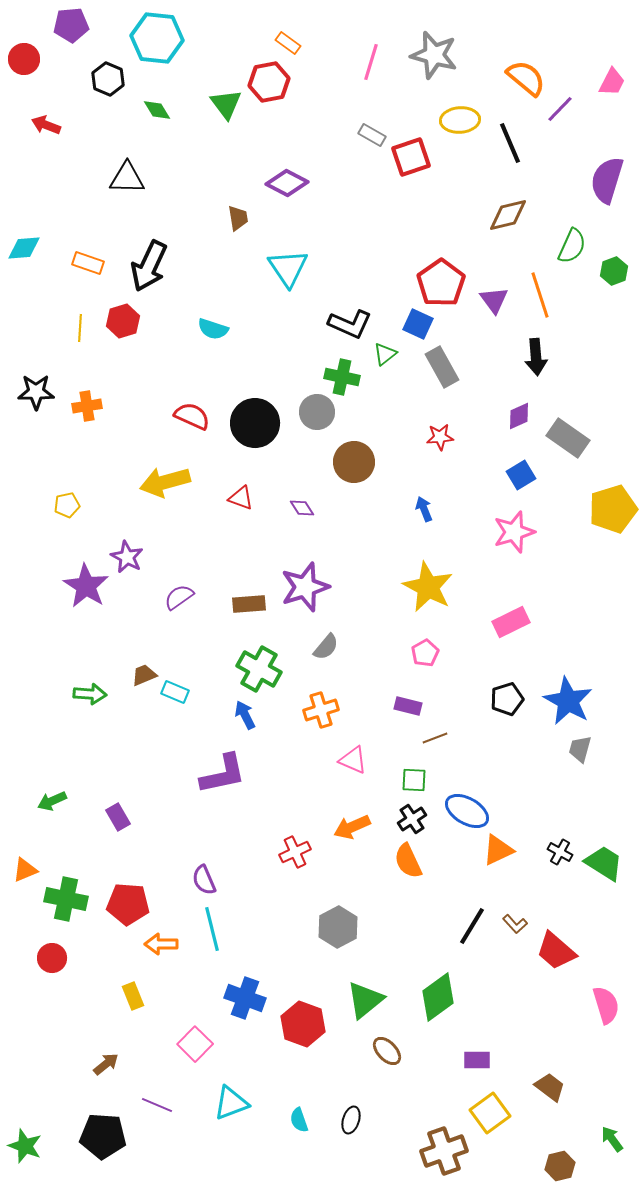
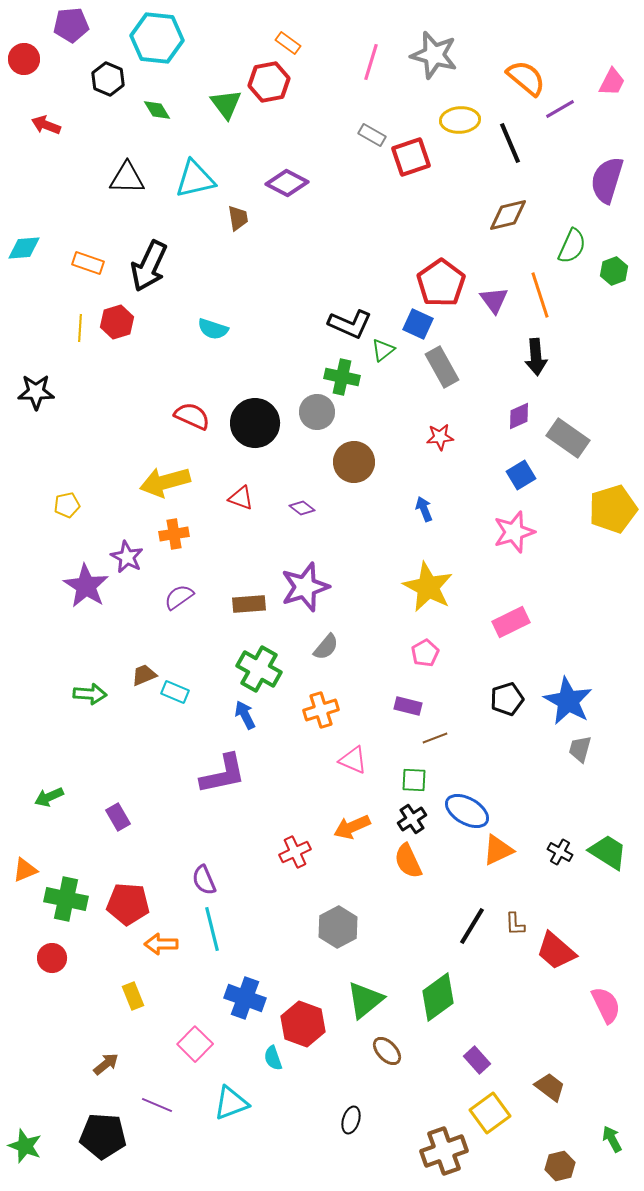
purple line at (560, 109): rotated 16 degrees clockwise
cyan triangle at (288, 268): moved 93 px left, 89 px up; rotated 51 degrees clockwise
red hexagon at (123, 321): moved 6 px left, 1 px down
green triangle at (385, 354): moved 2 px left, 4 px up
orange cross at (87, 406): moved 87 px right, 128 px down
purple diamond at (302, 508): rotated 20 degrees counterclockwise
green arrow at (52, 801): moved 3 px left, 4 px up
green trapezoid at (604, 863): moved 4 px right, 11 px up
brown L-shape at (515, 924): rotated 40 degrees clockwise
pink semicircle at (606, 1005): rotated 9 degrees counterclockwise
purple rectangle at (477, 1060): rotated 48 degrees clockwise
cyan semicircle at (299, 1120): moved 26 px left, 62 px up
green arrow at (612, 1139): rotated 8 degrees clockwise
